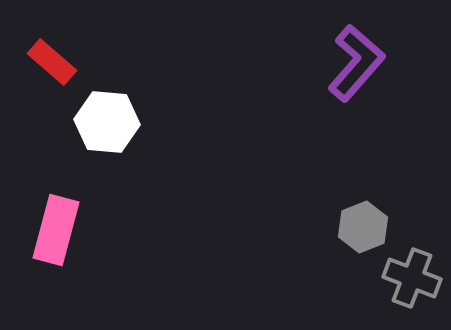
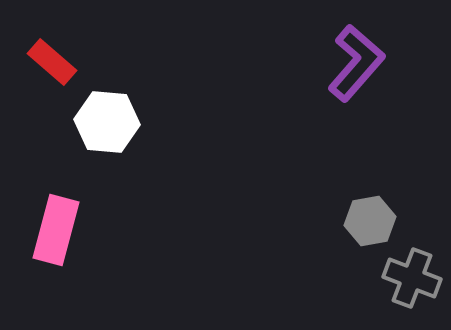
gray hexagon: moved 7 px right, 6 px up; rotated 12 degrees clockwise
